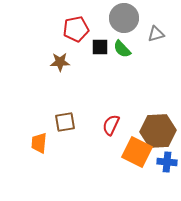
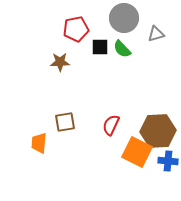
blue cross: moved 1 px right, 1 px up
